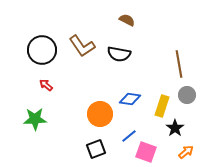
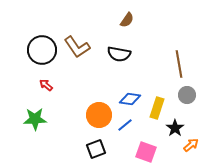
brown semicircle: rotated 98 degrees clockwise
brown L-shape: moved 5 px left, 1 px down
yellow rectangle: moved 5 px left, 2 px down
orange circle: moved 1 px left, 1 px down
blue line: moved 4 px left, 11 px up
orange arrow: moved 5 px right, 7 px up
